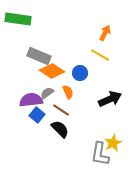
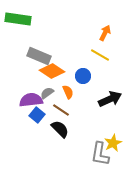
blue circle: moved 3 px right, 3 px down
